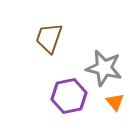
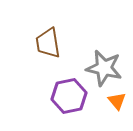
brown trapezoid: moved 1 px left, 5 px down; rotated 28 degrees counterclockwise
orange triangle: moved 2 px right, 1 px up
